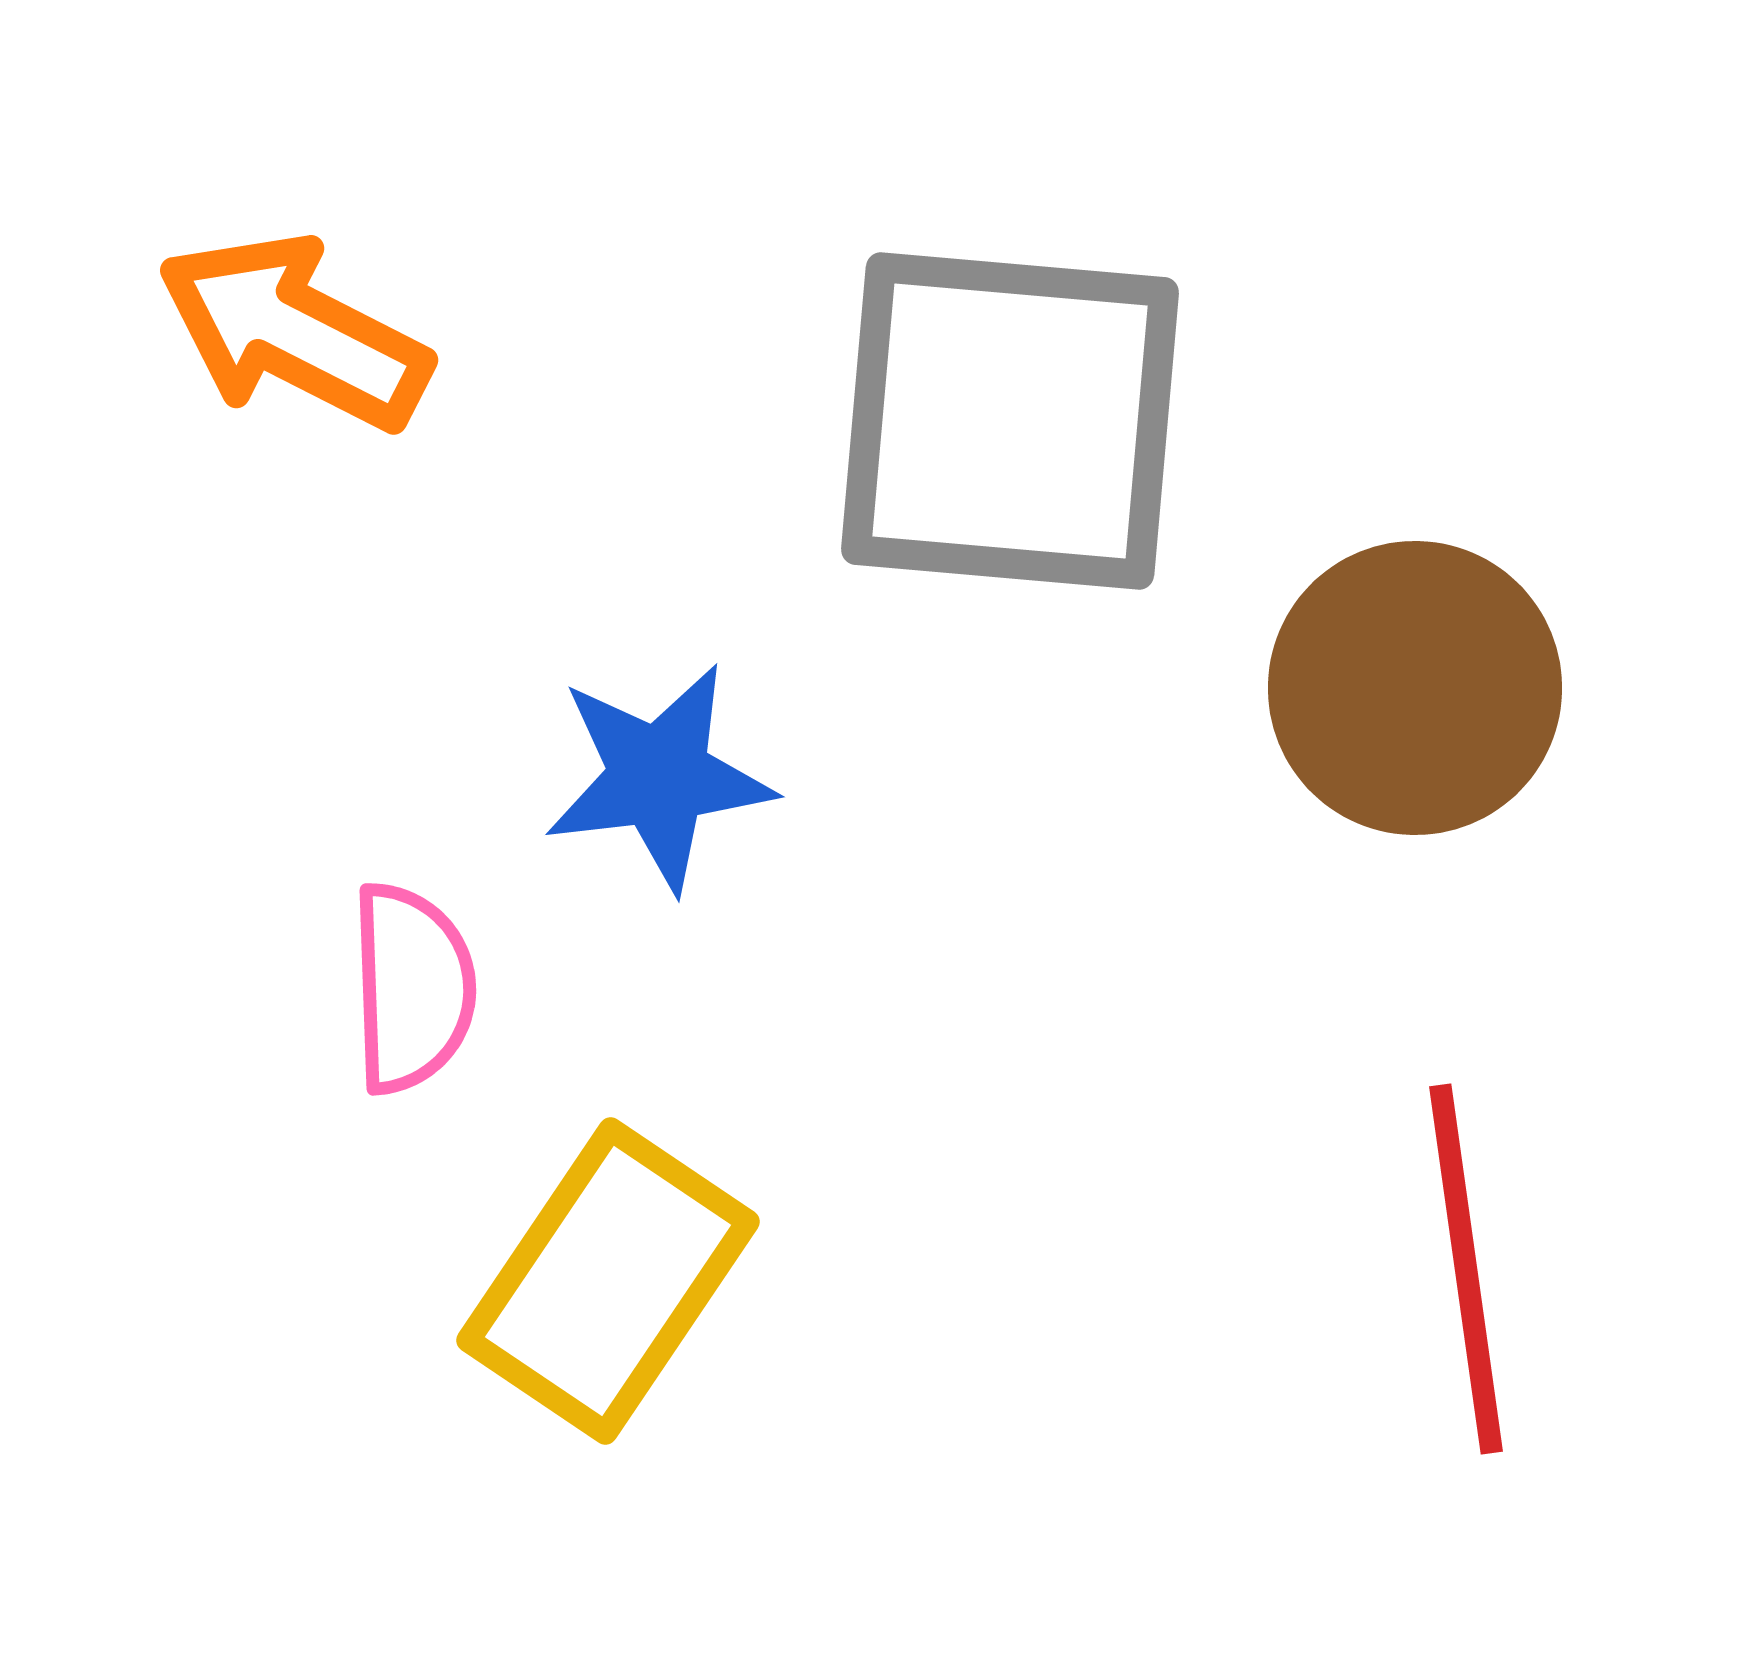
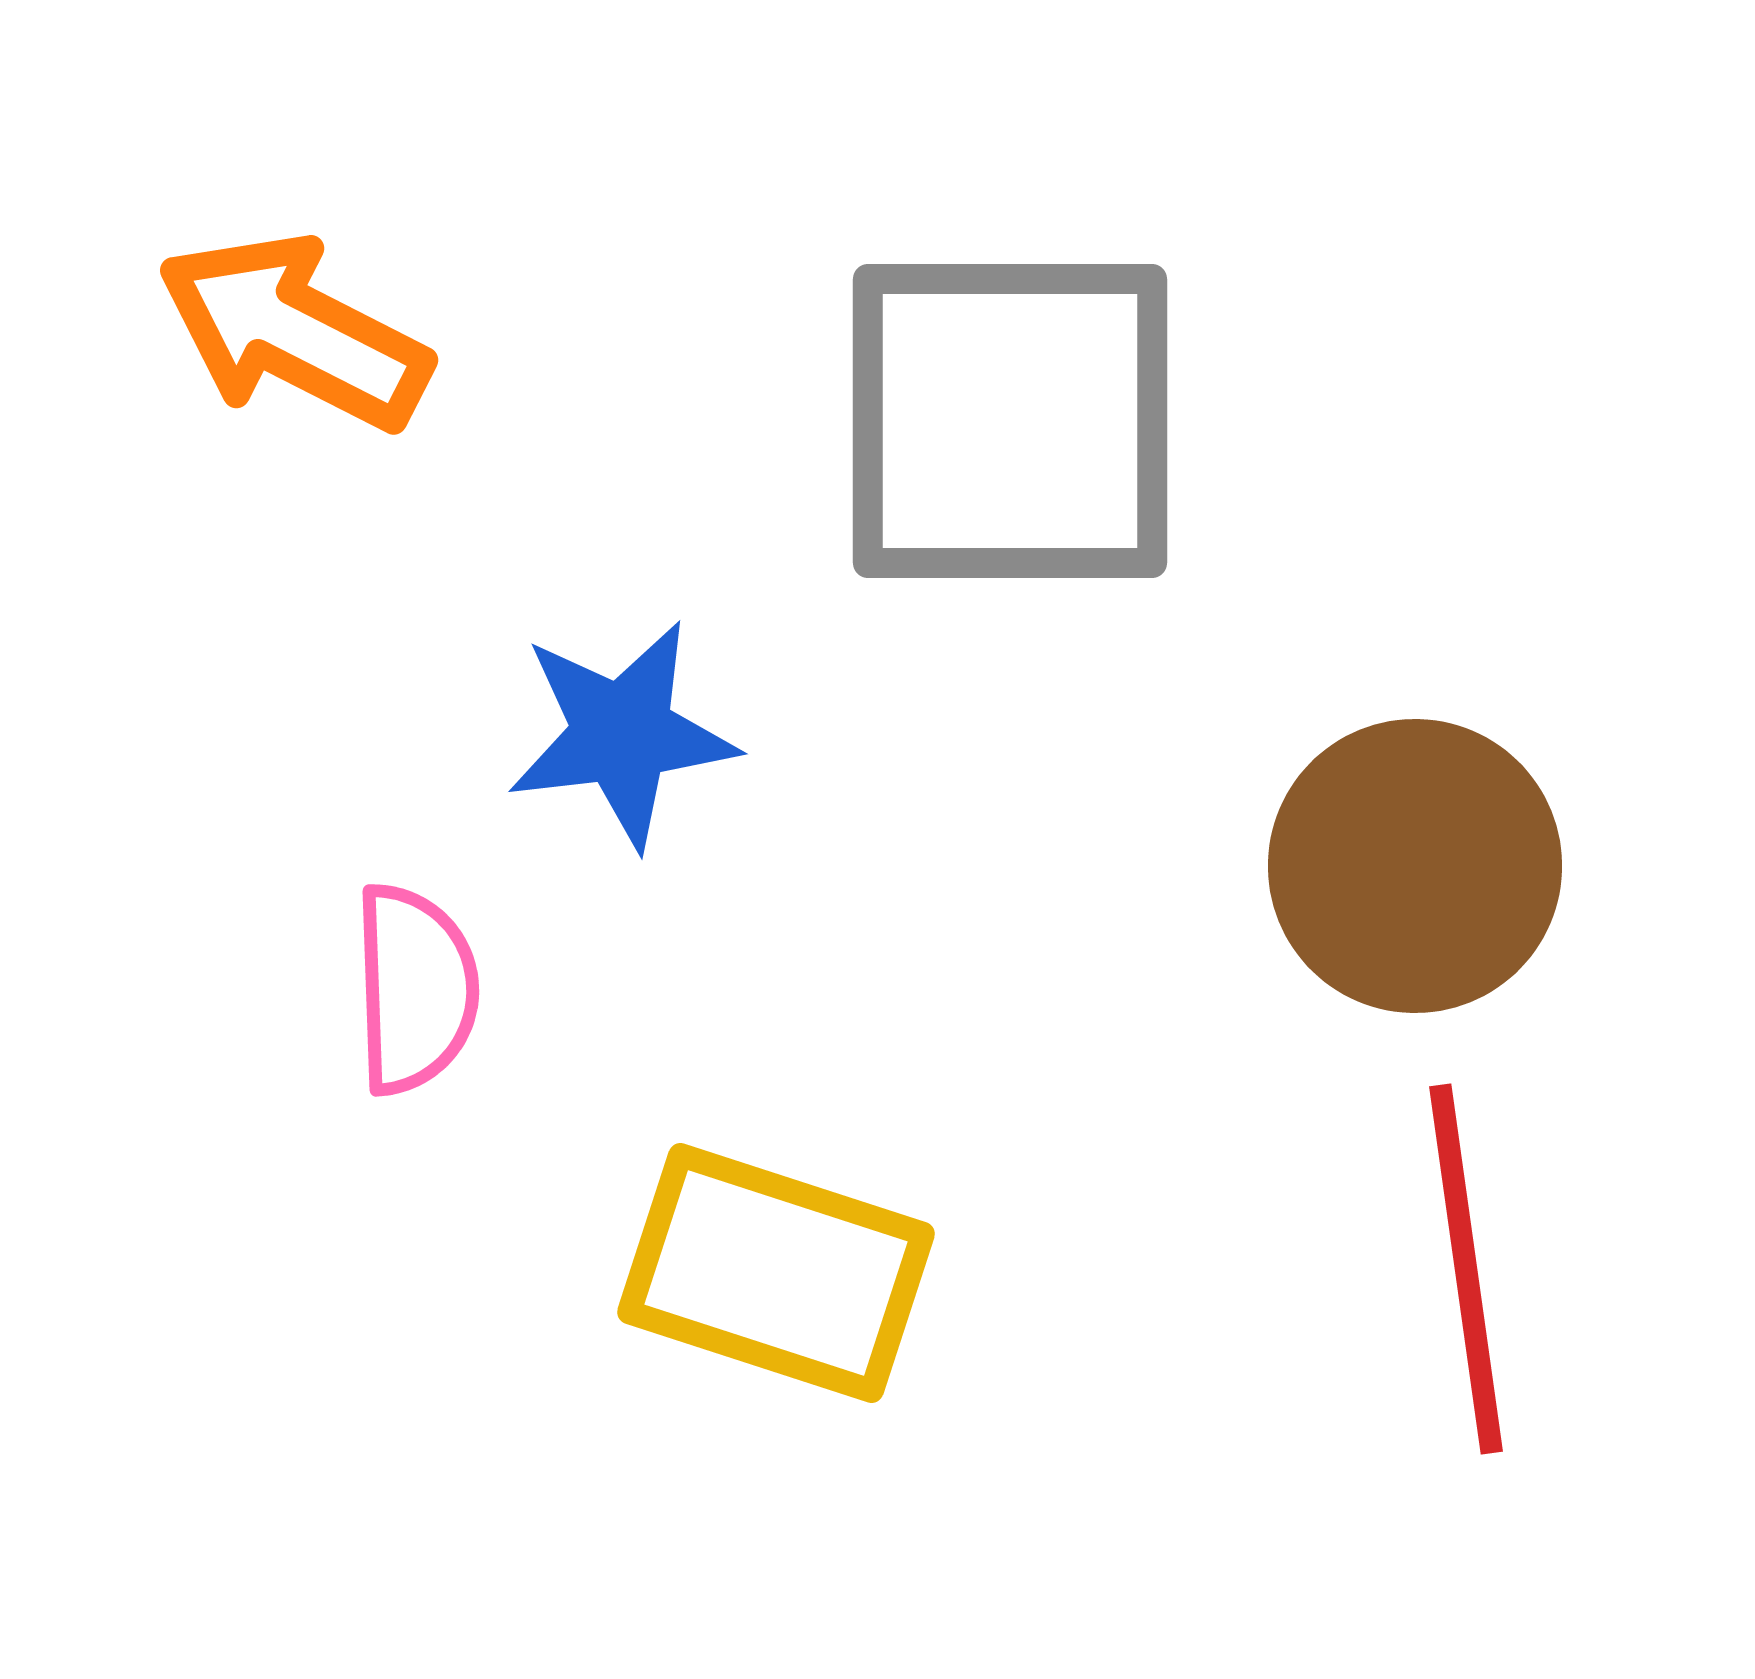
gray square: rotated 5 degrees counterclockwise
brown circle: moved 178 px down
blue star: moved 37 px left, 43 px up
pink semicircle: moved 3 px right, 1 px down
yellow rectangle: moved 168 px right, 8 px up; rotated 74 degrees clockwise
